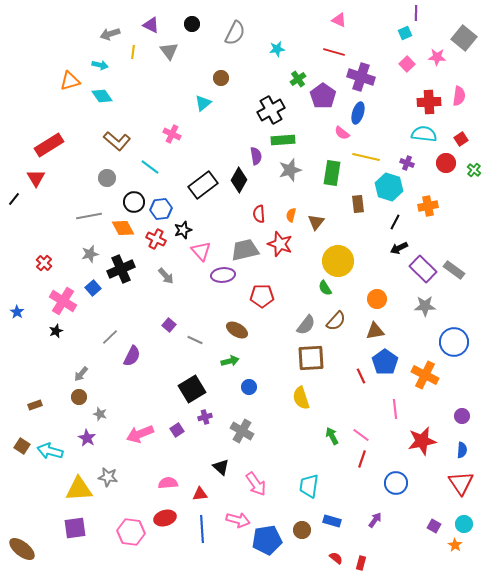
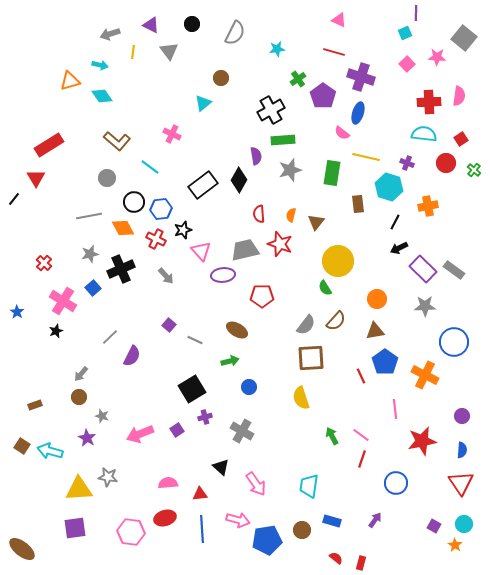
gray star at (100, 414): moved 2 px right, 2 px down
